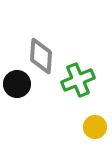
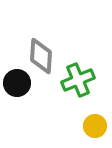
black circle: moved 1 px up
yellow circle: moved 1 px up
